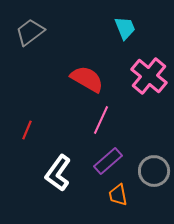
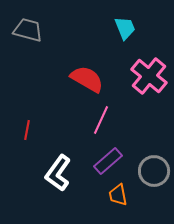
gray trapezoid: moved 2 px left, 2 px up; rotated 52 degrees clockwise
red line: rotated 12 degrees counterclockwise
